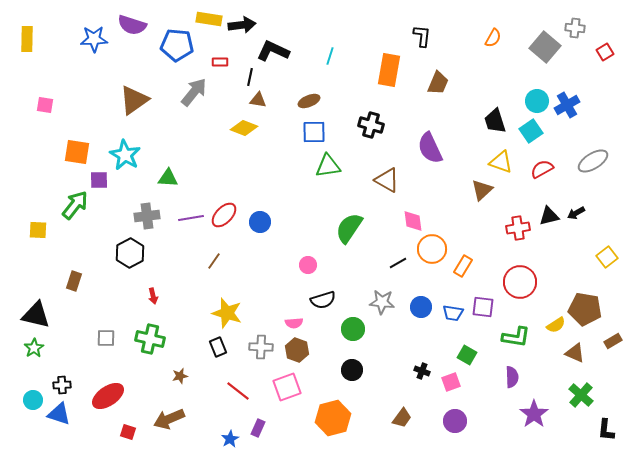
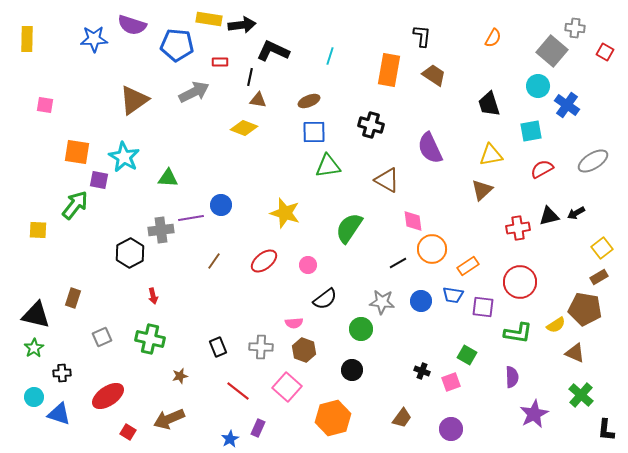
gray square at (545, 47): moved 7 px right, 4 px down
red square at (605, 52): rotated 30 degrees counterclockwise
brown trapezoid at (438, 83): moved 4 px left, 8 px up; rotated 80 degrees counterclockwise
gray arrow at (194, 92): rotated 24 degrees clockwise
cyan circle at (537, 101): moved 1 px right, 15 px up
blue cross at (567, 105): rotated 25 degrees counterclockwise
black trapezoid at (495, 121): moved 6 px left, 17 px up
cyan square at (531, 131): rotated 25 degrees clockwise
cyan star at (125, 155): moved 1 px left, 2 px down
yellow triangle at (501, 162): moved 10 px left, 7 px up; rotated 30 degrees counterclockwise
purple square at (99, 180): rotated 12 degrees clockwise
red ellipse at (224, 215): moved 40 px right, 46 px down; rotated 8 degrees clockwise
gray cross at (147, 216): moved 14 px right, 14 px down
blue circle at (260, 222): moved 39 px left, 17 px up
yellow square at (607, 257): moved 5 px left, 9 px up
orange rectangle at (463, 266): moved 5 px right; rotated 25 degrees clockwise
brown rectangle at (74, 281): moved 1 px left, 17 px down
black semicircle at (323, 300): moved 2 px right, 1 px up; rotated 20 degrees counterclockwise
blue circle at (421, 307): moved 6 px up
yellow star at (227, 313): moved 58 px right, 100 px up
blue trapezoid at (453, 313): moved 18 px up
green circle at (353, 329): moved 8 px right
green L-shape at (516, 337): moved 2 px right, 4 px up
gray square at (106, 338): moved 4 px left, 1 px up; rotated 24 degrees counterclockwise
brown rectangle at (613, 341): moved 14 px left, 64 px up
brown hexagon at (297, 350): moved 7 px right
black cross at (62, 385): moved 12 px up
pink square at (287, 387): rotated 28 degrees counterclockwise
cyan circle at (33, 400): moved 1 px right, 3 px up
purple star at (534, 414): rotated 8 degrees clockwise
purple circle at (455, 421): moved 4 px left, 8 px down
red square at (128, 432): rotated 14 degrees clockwise
